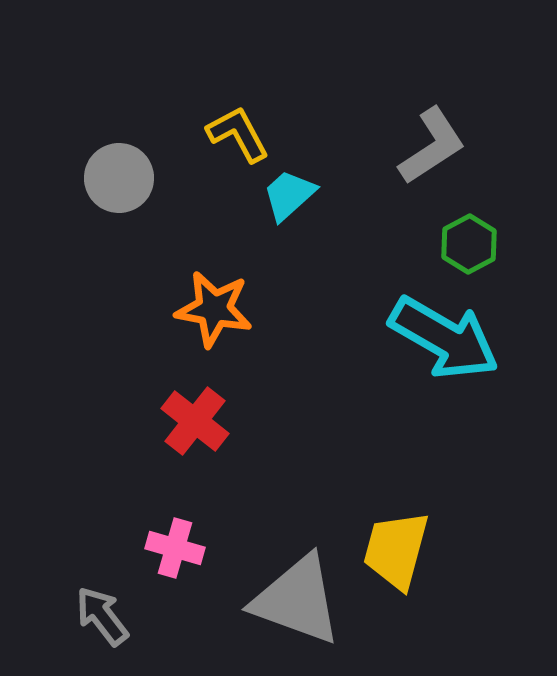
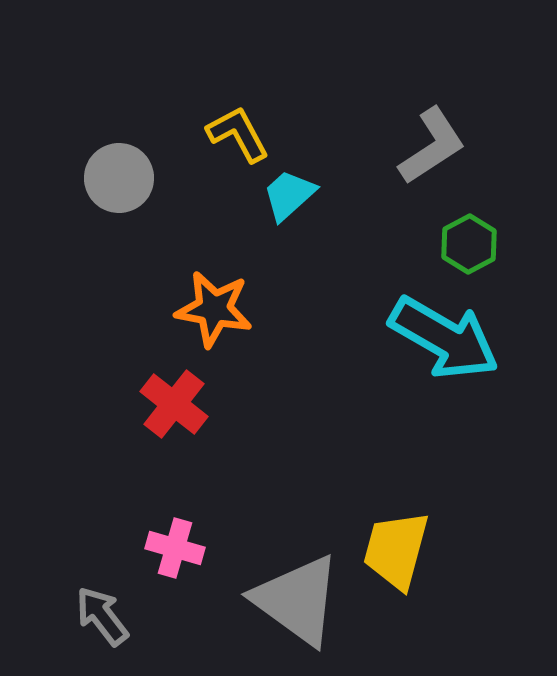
red cross: moved 21 px left, 17 px up
gray triangle: rotated 16 degrees clockwise
